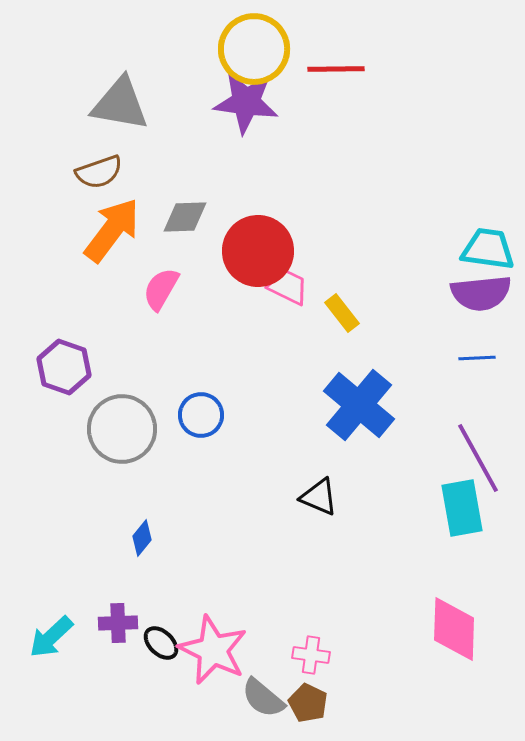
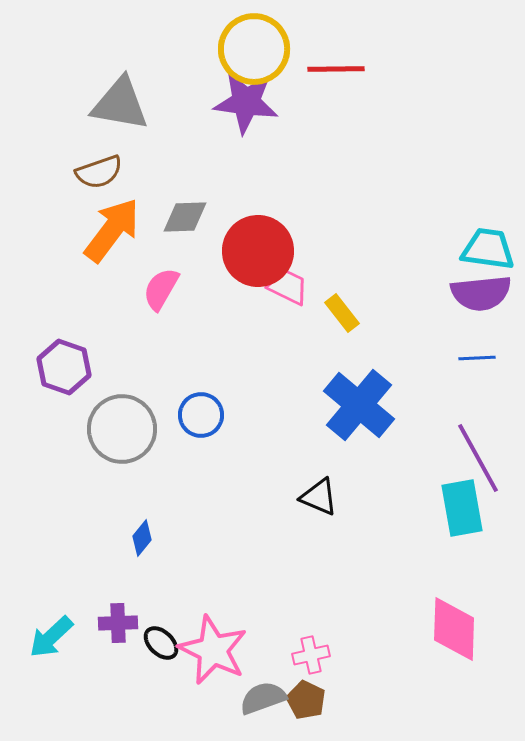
pink cross: rotated 21 degrees counterclockwise
gray semicircle: rotated 120 degrees clockwise
brown pentagon: moved 2 px left, 3 px up
